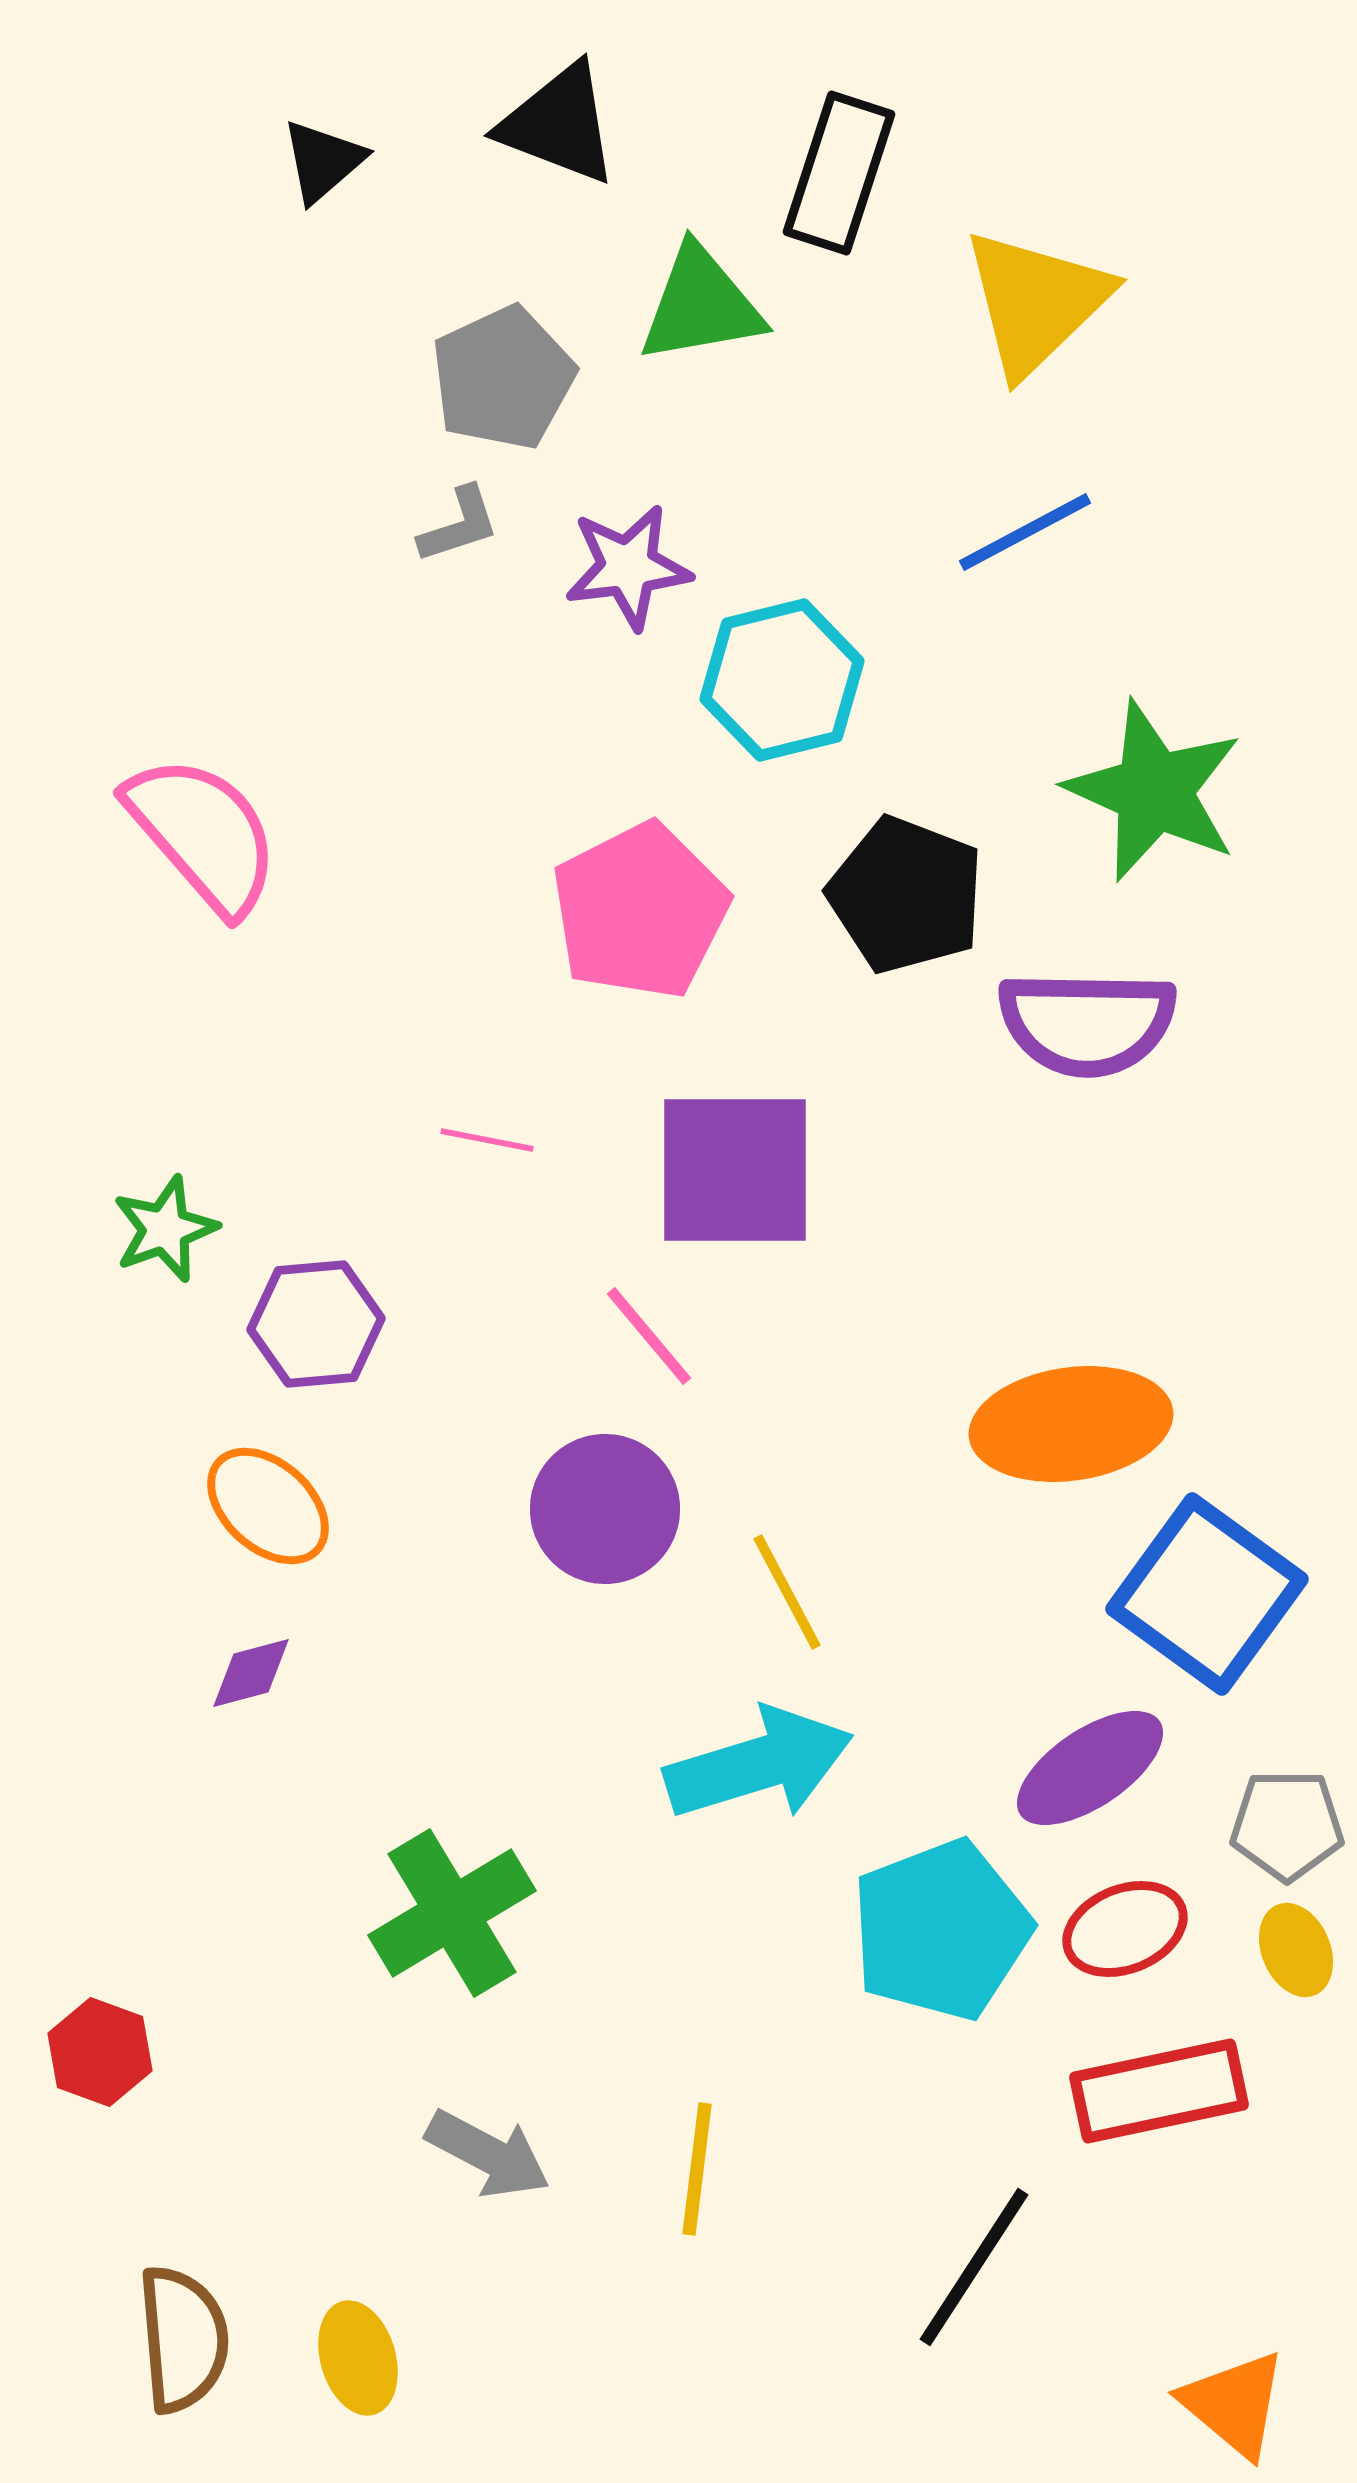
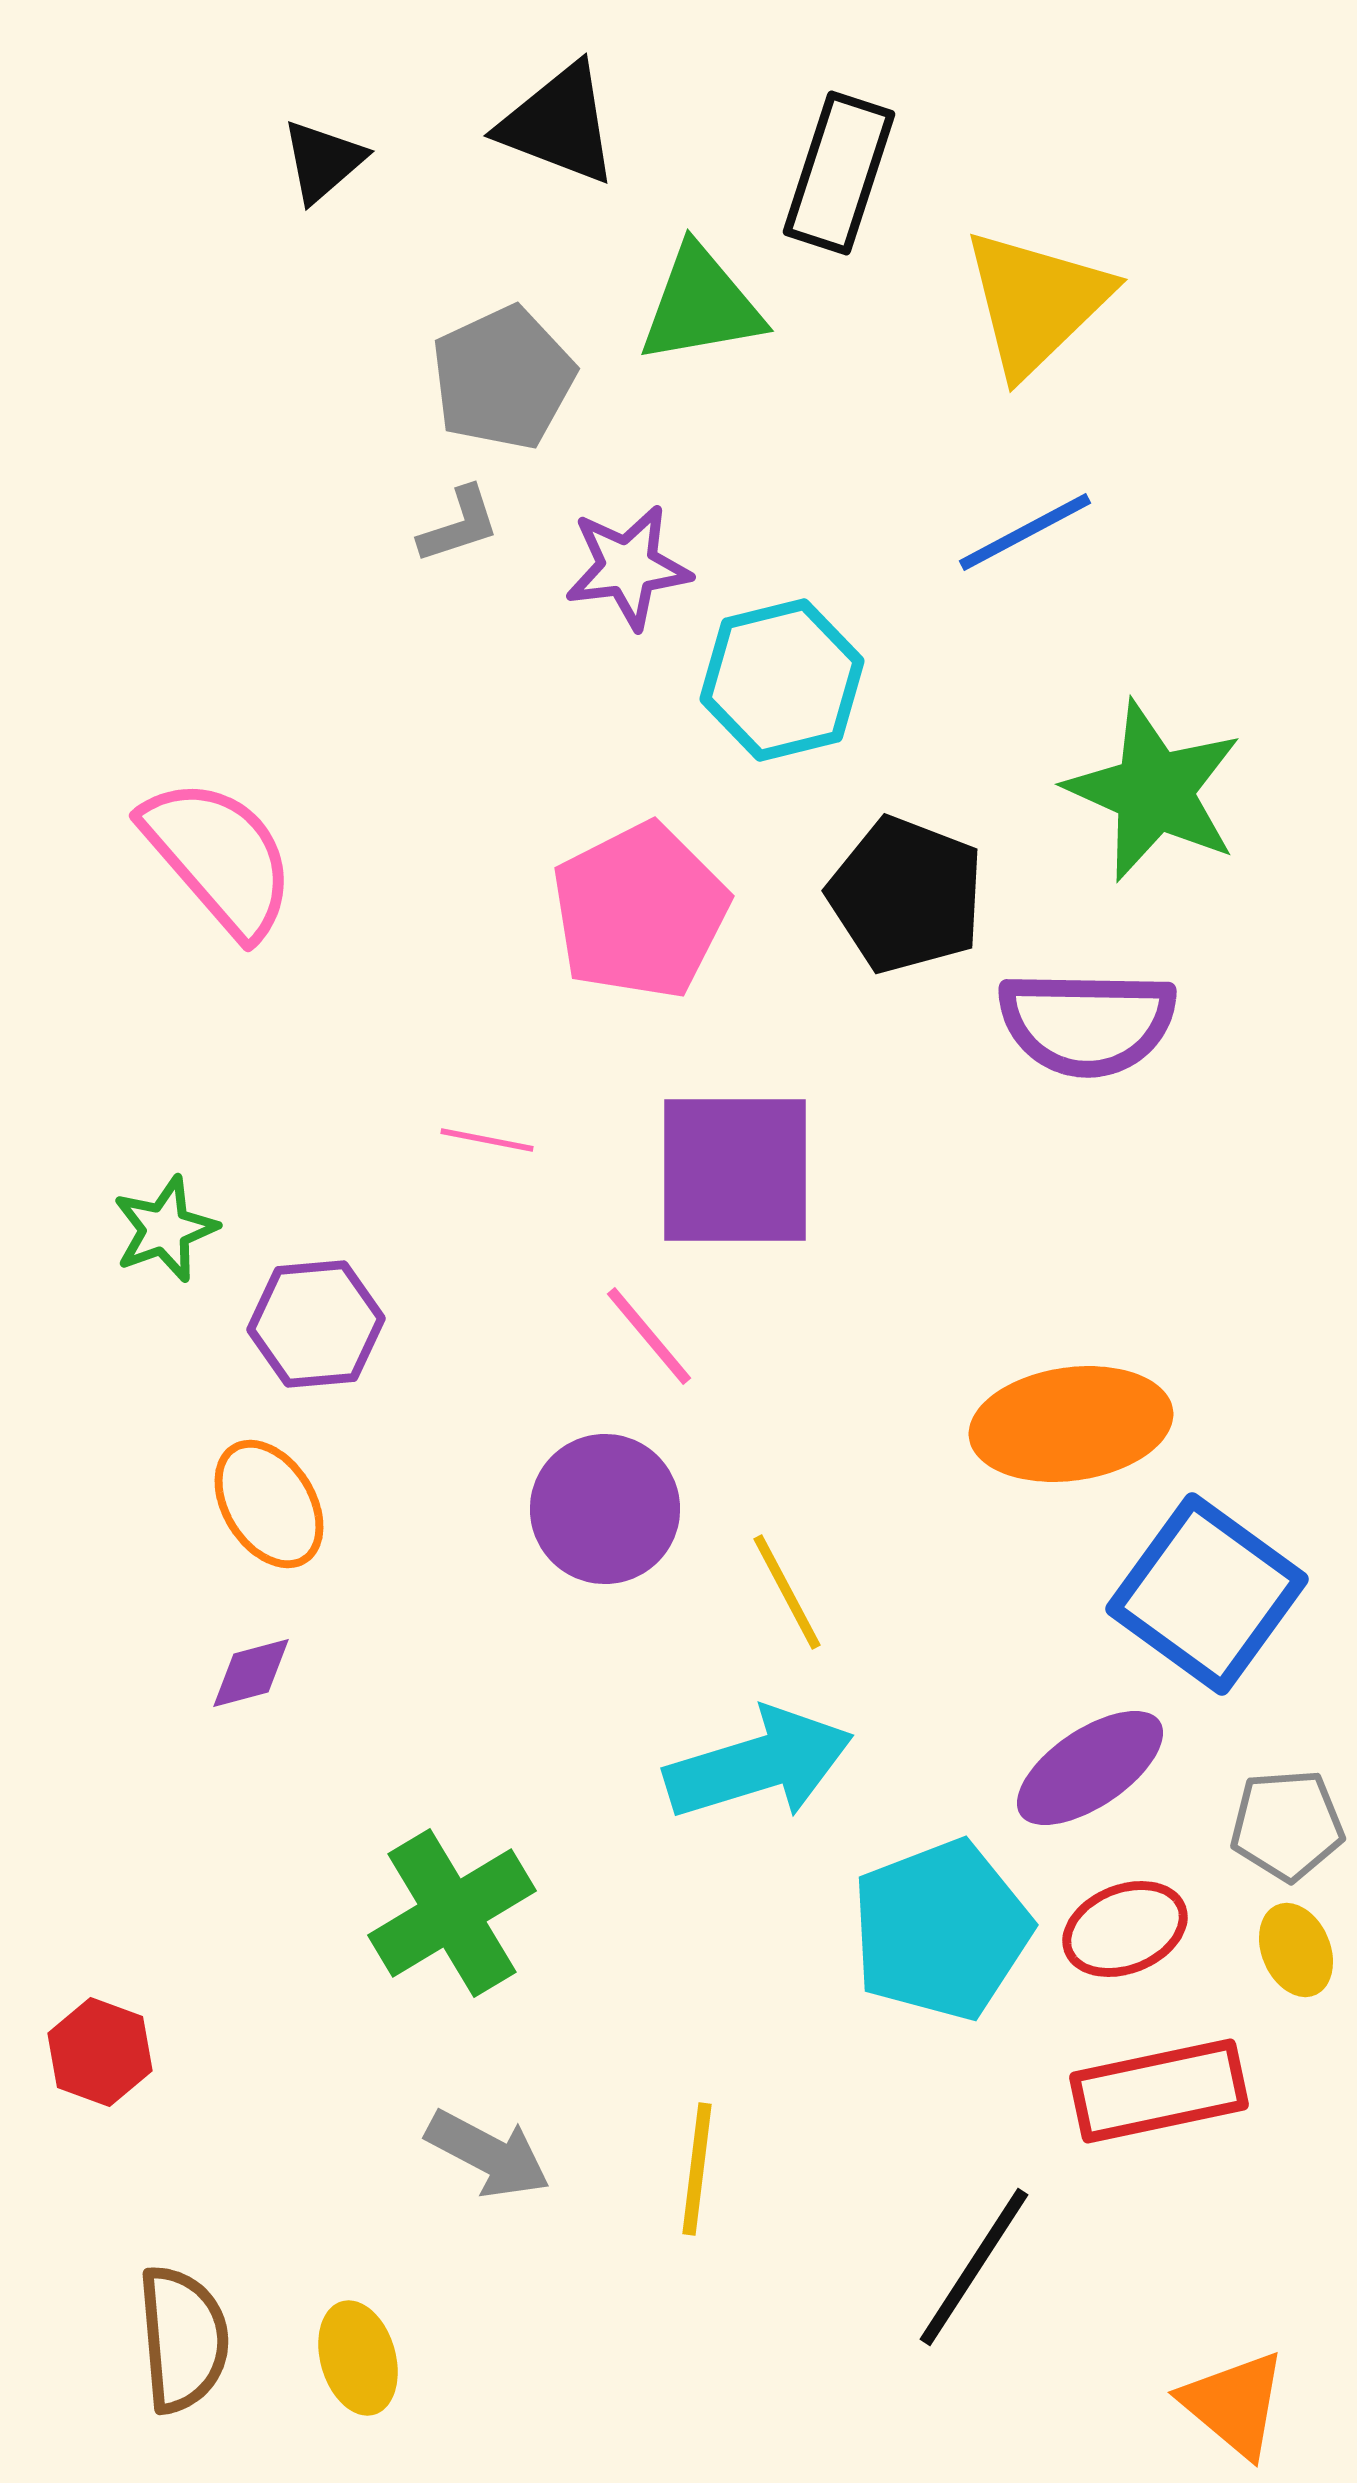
pink semicircle at (203, 834): moved 16 px right, 23 px down
orange ellipse at (268, 1506): moved 1 px right, 2 px up; rotated 16 degrees clockwise
gray pentagon at (1287, 1825): rotated 4 degrees counterclockwise
